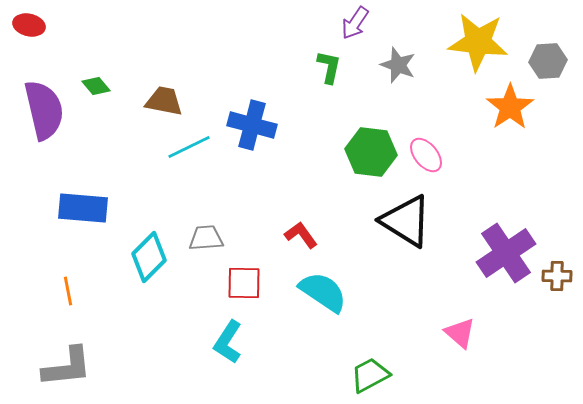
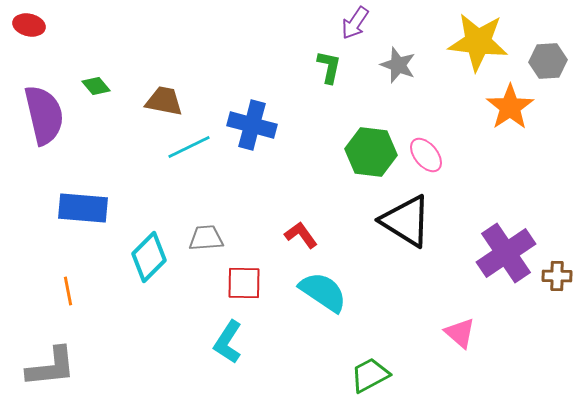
purple semicircle: moved 5 px down
gray L-shape: moved 16 px left
